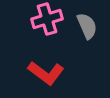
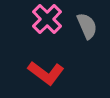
pink cross: rotated 28 degrees counterclockwise
